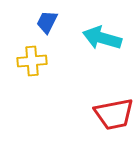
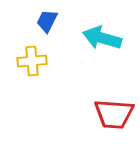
blue trapezoid: moved 1 px up
red trapezoid: rotated 15 degrees clockwise
